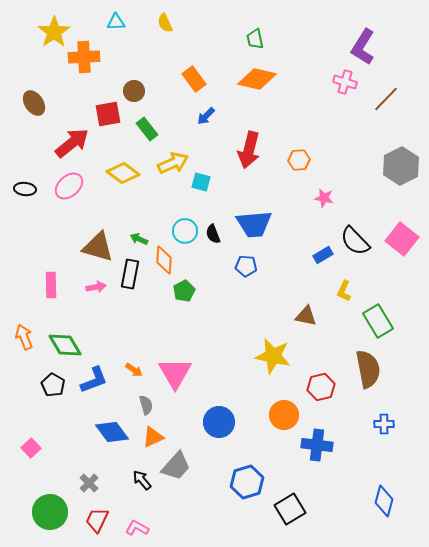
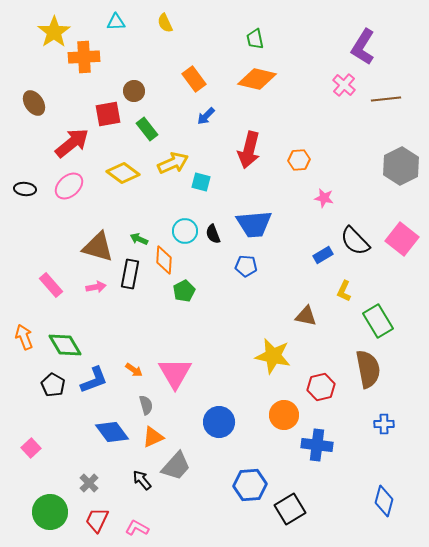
pink cross at (345, 82): moved 1 px left, 3 px down; rotated 25 degrees clockwise
brown line at (386, 99): rotated 40 degrees clockwise
pink rectangle at (51, 285): rotated 40 degrees counterclockwise
blue hexagon at (247, 482): moved 3 px right, 3 px down; rotated 12 degrees clockwise
